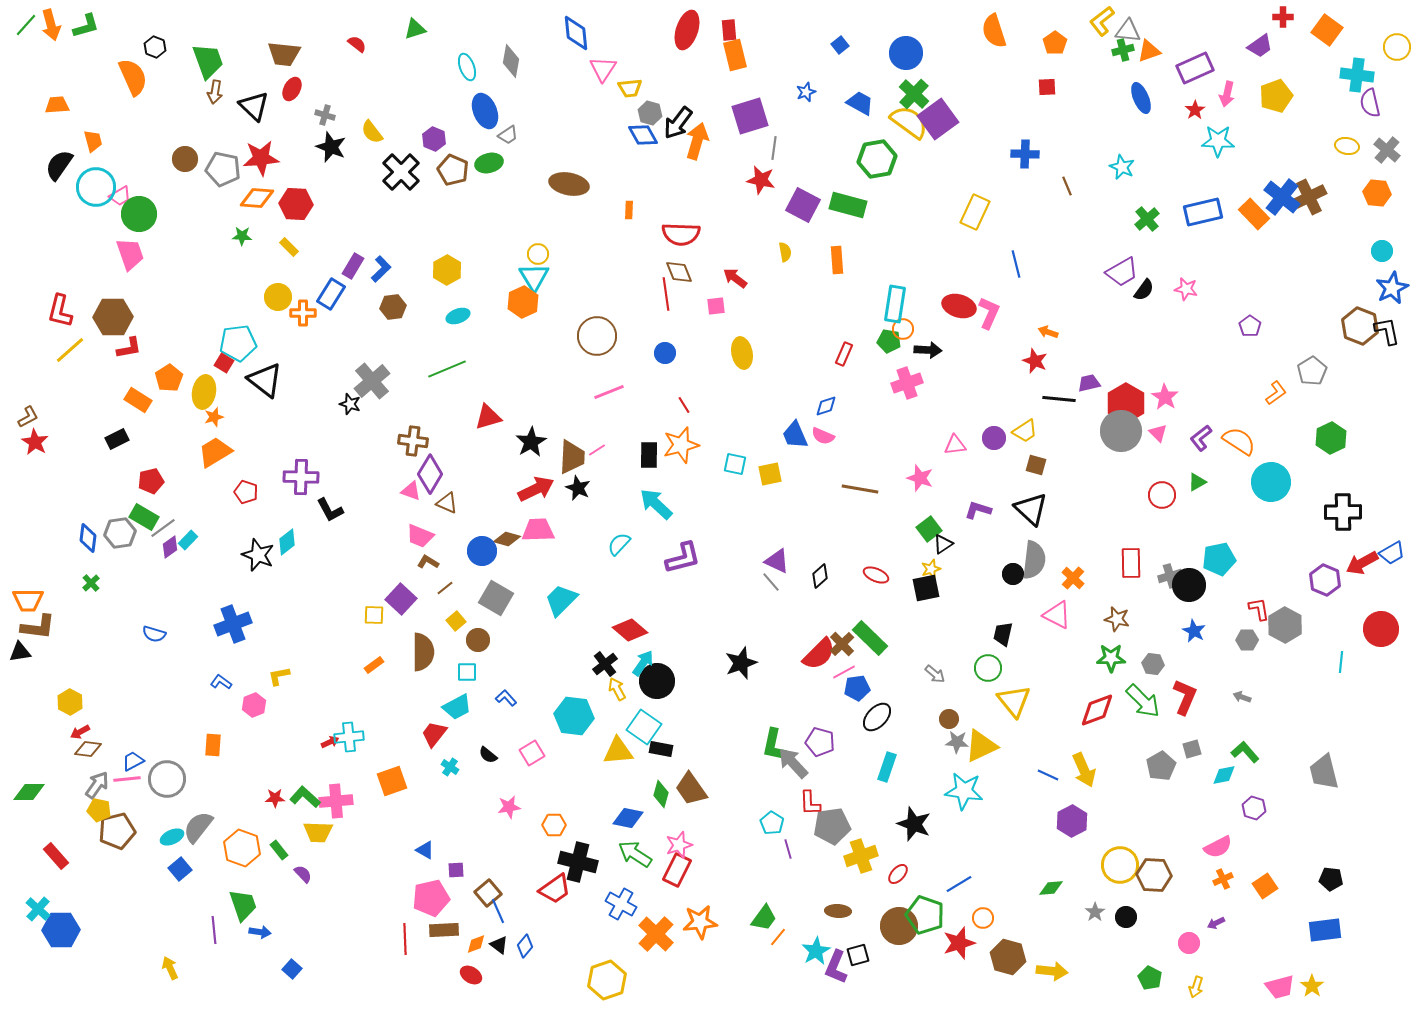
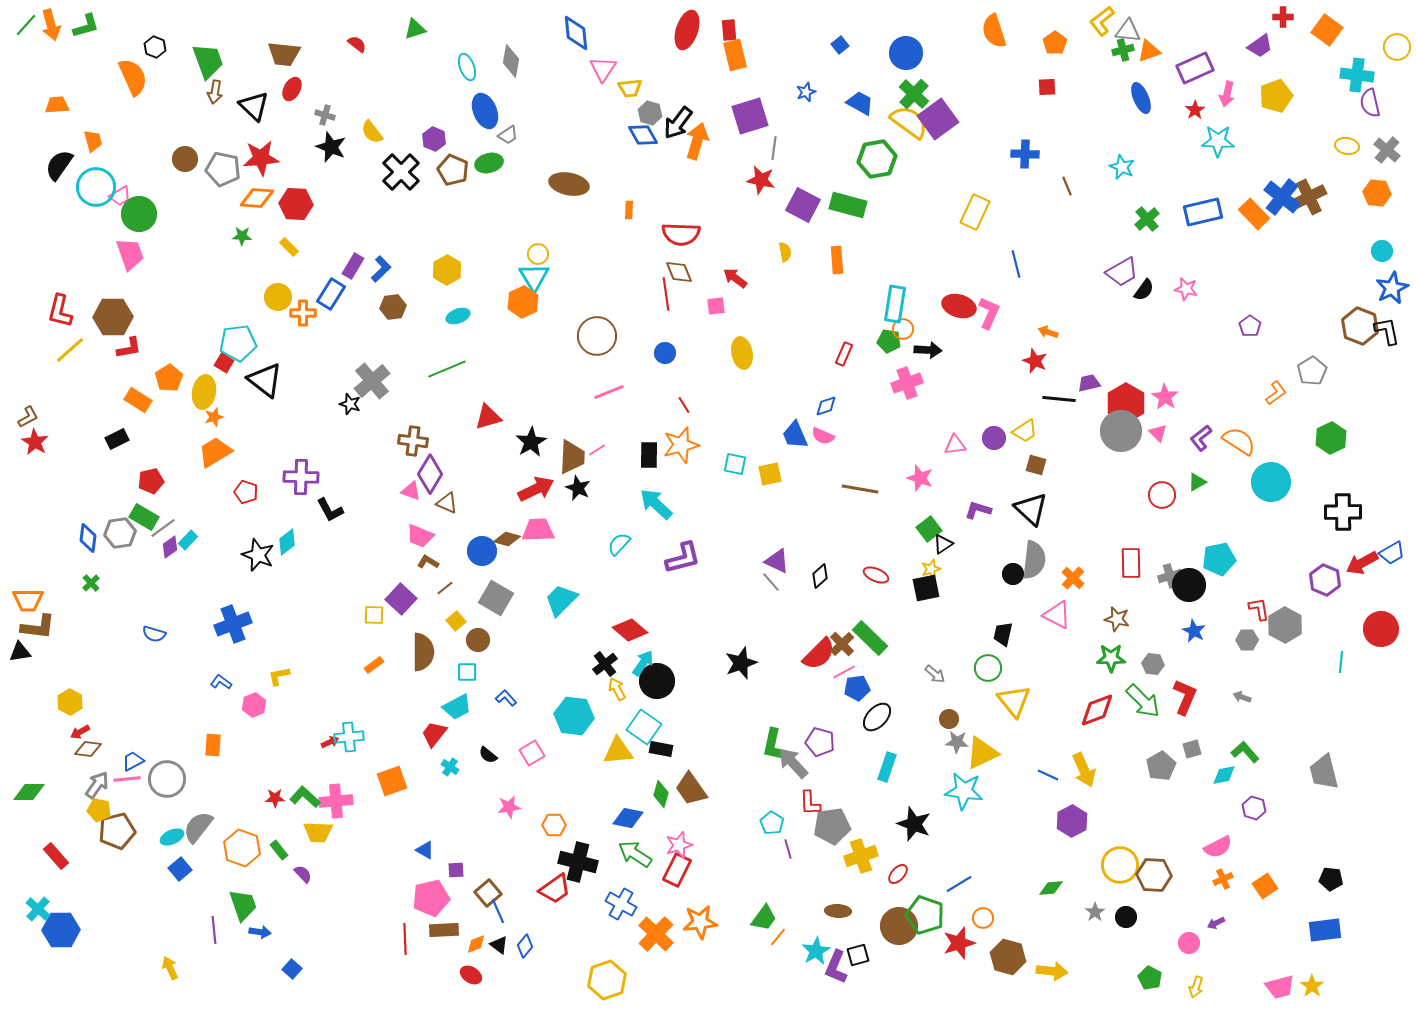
yellow triangle at (981, 746): moved 1 px right, 7 px down
